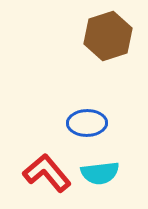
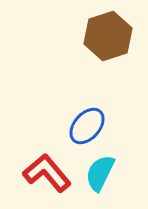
blue ellipse: moved 3 px down; rotated 48 degrees counterclockwise
cyan semicircle: rotated 123 degrees clockwise
